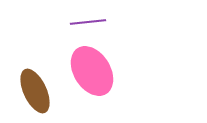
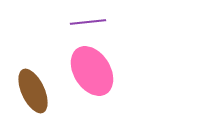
brown ellipse: moved 2 px left
